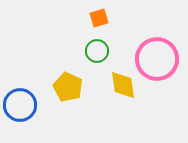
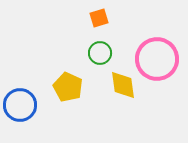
green circle: moved 3 px right, 2 px down
